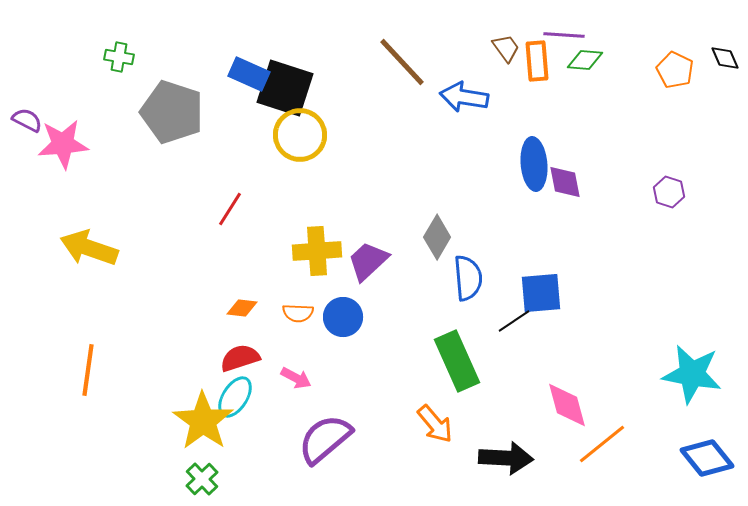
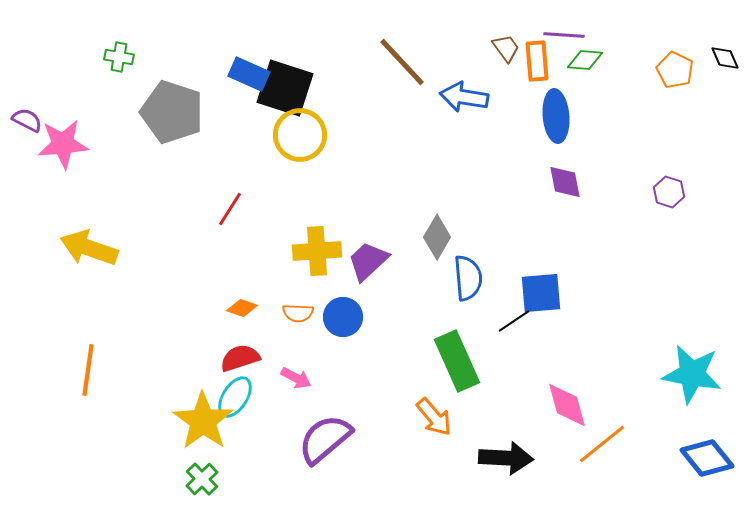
blue ellipse at (534, 164): moved 22 px right, 48 px up
orange diamond at (242, 308): rotated 12 degrees clockwise
orange arrow at (435, 424): moved 1 px left, 7 px up
